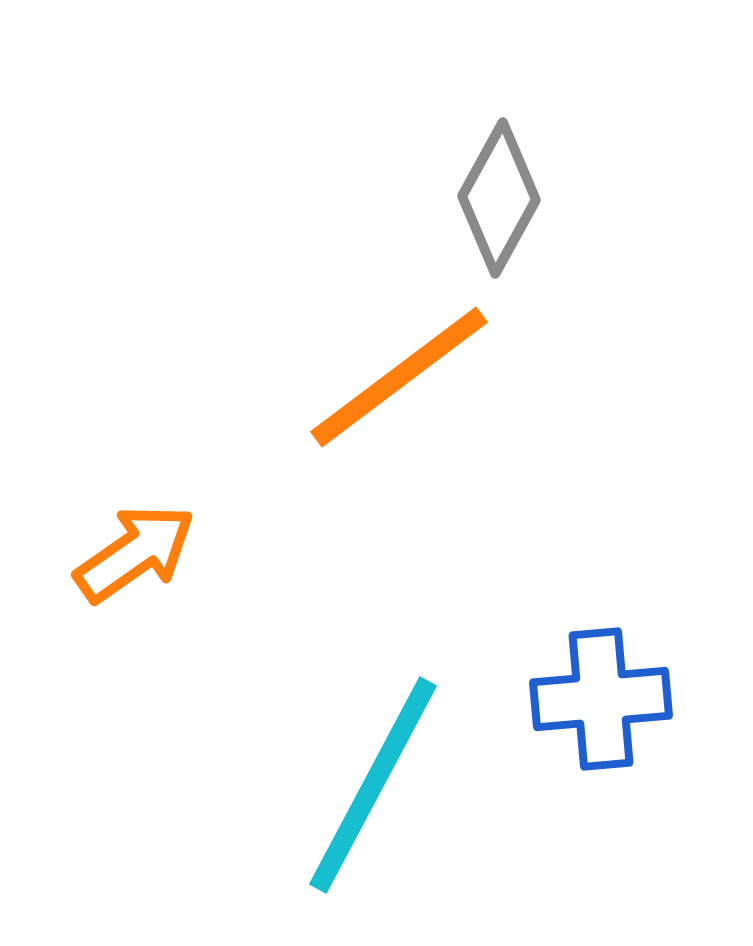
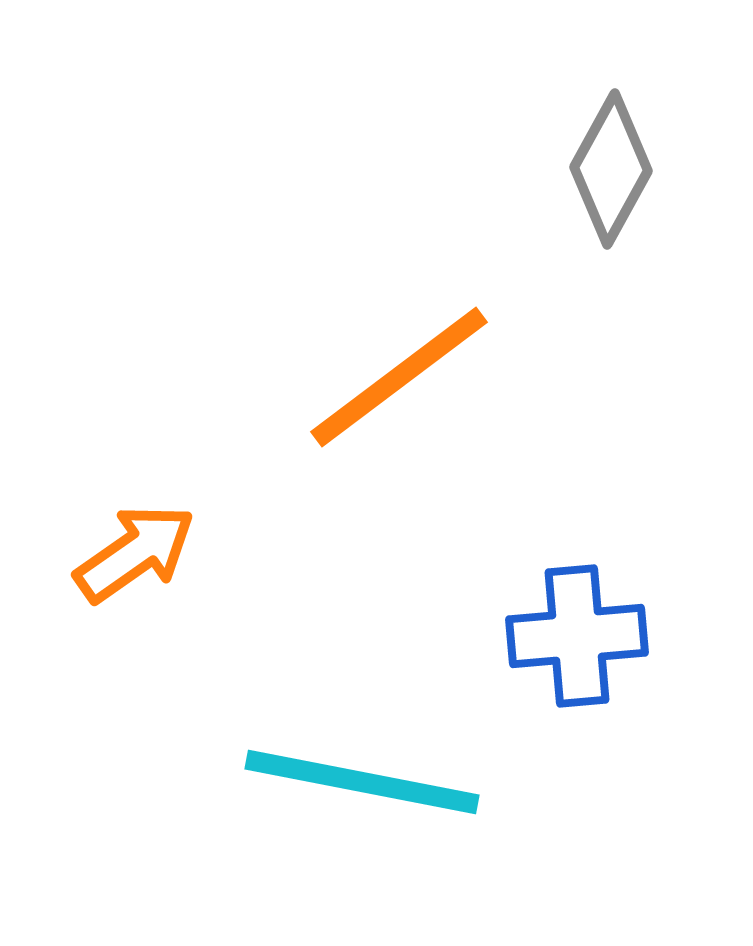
gray diamond: moved 112 px right, 29 px up
blue cross: moved 24 px left, 63 px up
cyan line: moved 11 px left, 3 px up; rotated 73 degrees clockwise
